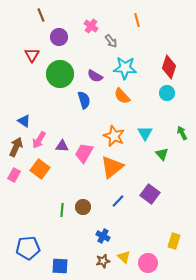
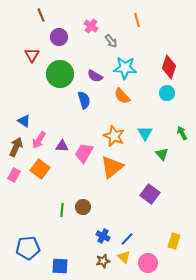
blue line: moved 9 px right, 38 px down
